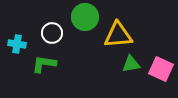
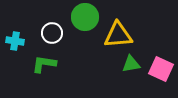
cyan cross: moved 2 px left, 3 px up
